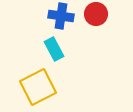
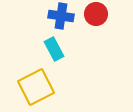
yellow square: moved 2 px left
